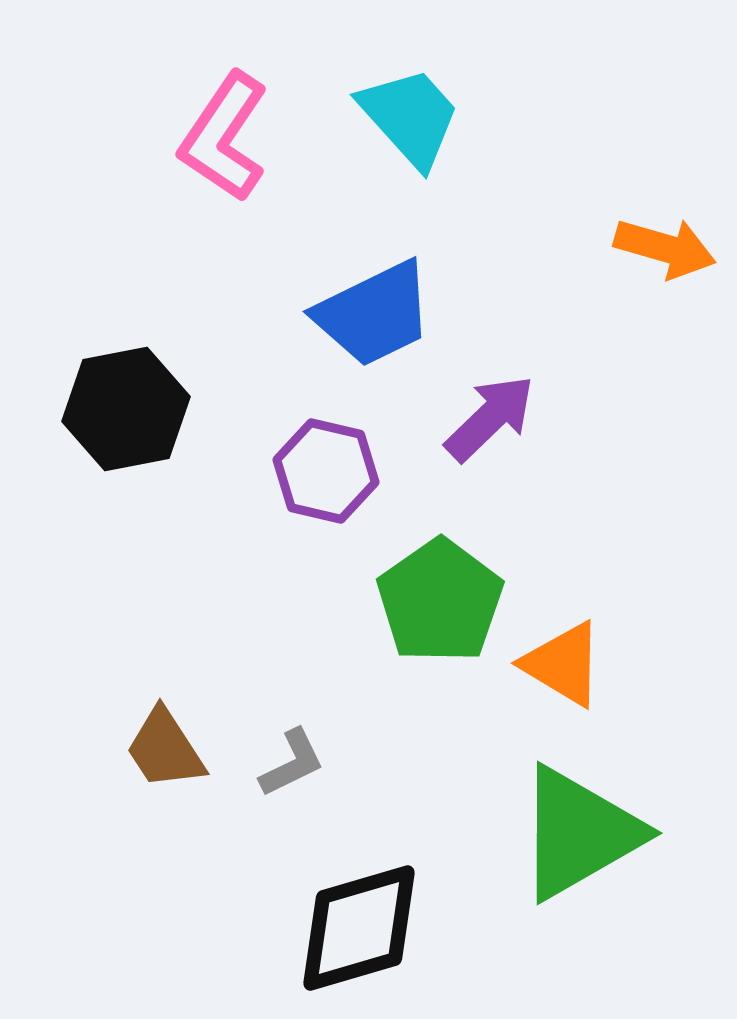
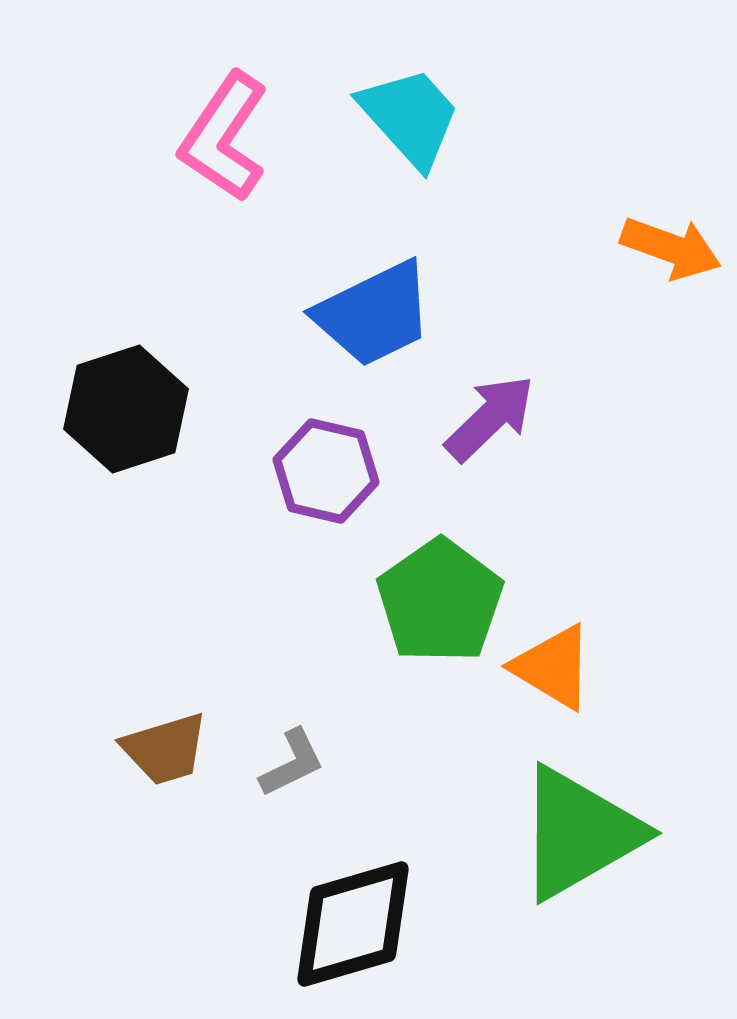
orange arrow: moved 6 px right; rotated 4 degrees clockwise
black hexagon: rotated 7 degrees counterclockwise
orange triangle: moved 10 px left, 3 px down
brown trapezoid: rotated 74 degrees counterclockwise
black diamond: moved 6 px left, 4 px up
